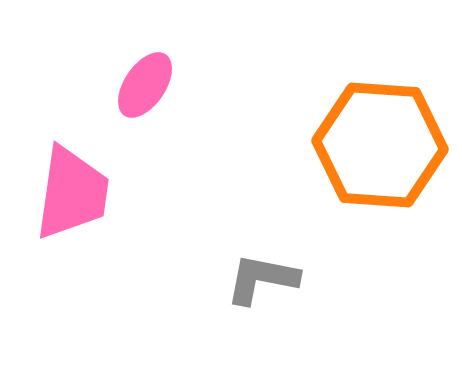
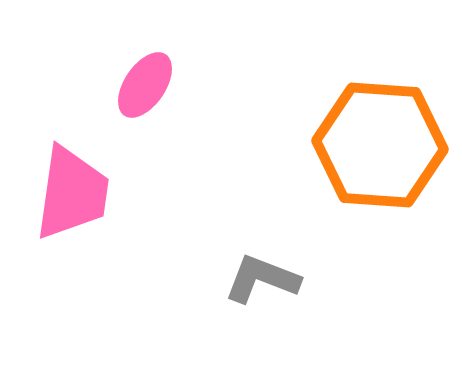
gray L-shape: rotated 10 degrees clockwise
